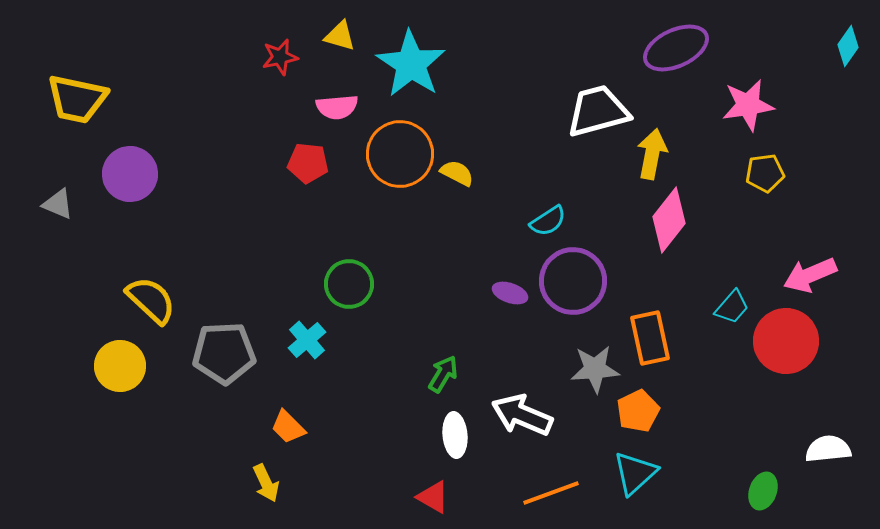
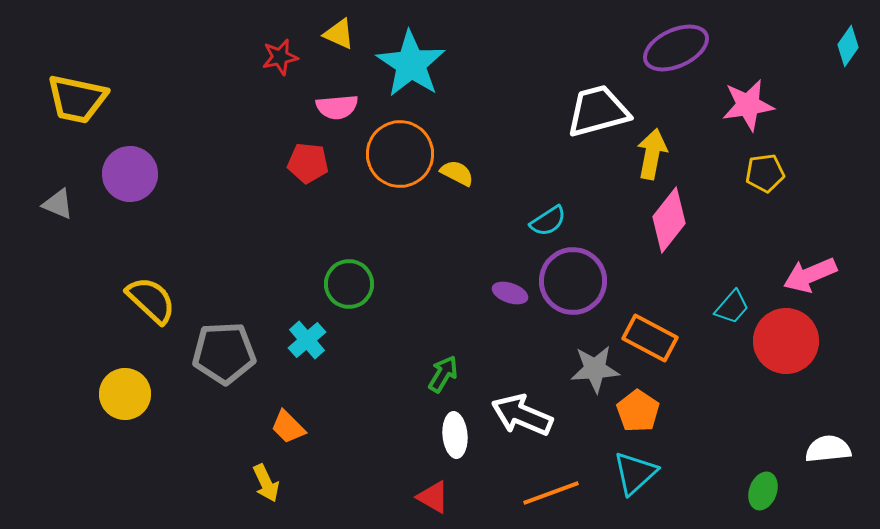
yellow triangle at (340, 36): moved 1 px left, 2 px up; rotated 8 degrees clockwise
orange rectangle at (650, 338): rotated 50 degrees counterclockwise
yellow circle at (120, 366): moved 5 px right, 28 px down
orange pentagon at (638, 411): rotated 12 degrees counterclockwise
